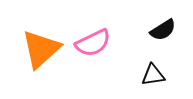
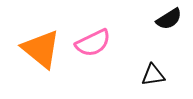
black semicircle: moved 6 px right, 11 px up
orange triangle: rotated 39 degrees counterclockwise
